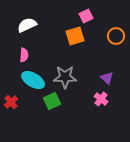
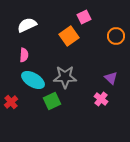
pink square: moved 2 px left, 1 px down
orange square: moved 6 px left; rotated 18 degrees counterclockwise
purple triangle: moved 4 px right
